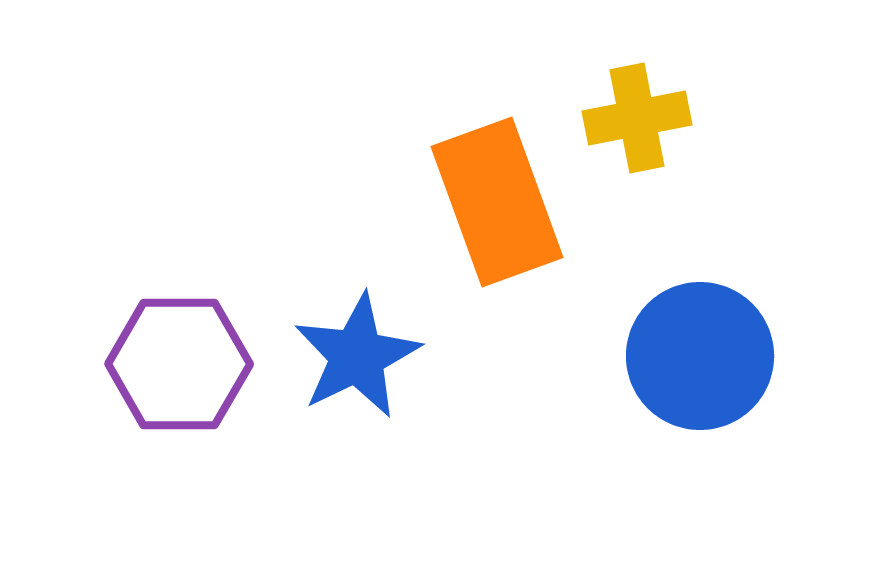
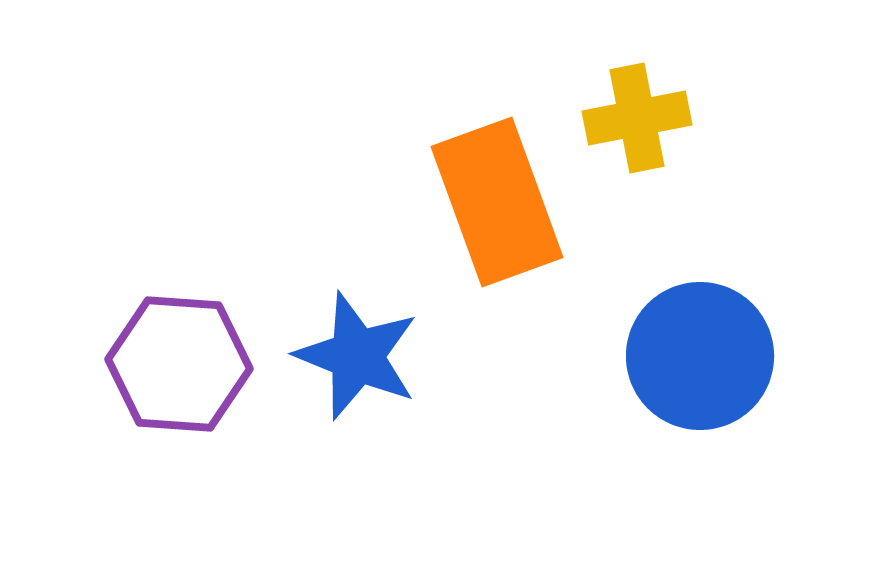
blue star: rotated 24 degrees counterclockwise
purple hexagon: rotated 4 degrees clockwise
